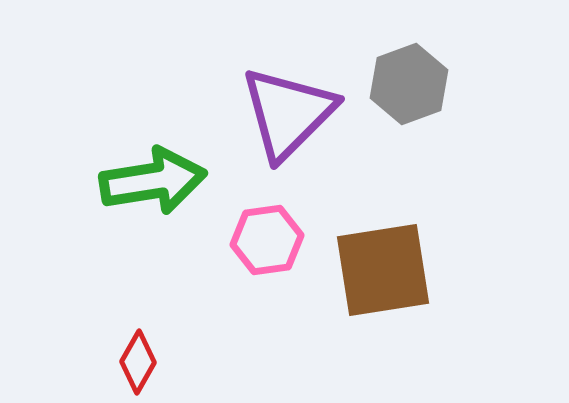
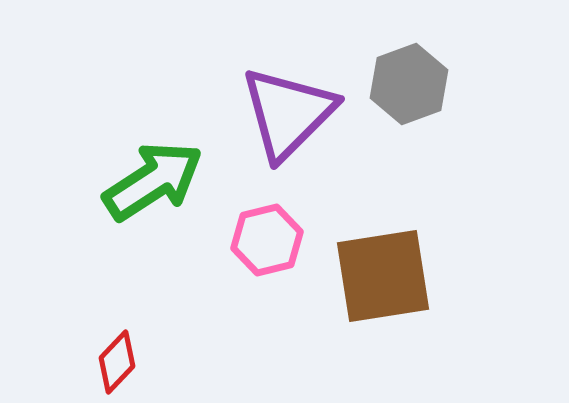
green arrow: rotated 24 degrees counterclockwise
pink hexagon: rotated 6 degrees counterclockwise
brown square: moved 6 px down
red diamond: moved 21 px left; rotated 14 degrees clockwise
